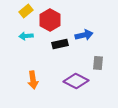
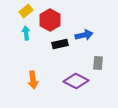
cyan arrow: moved 3 px up; rotated 88 degrees clockwise
